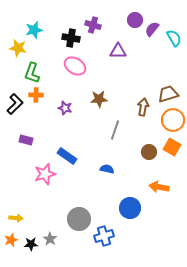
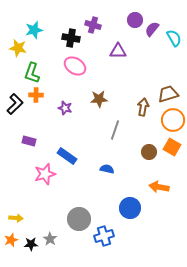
purple rectangle: moved 3 px right, 1 px down
